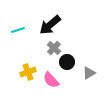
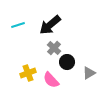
cyan line: moved 5 px up
yellow cross: moved 1 px down
